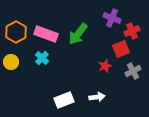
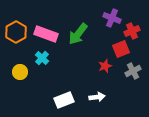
yellow circle: moved 9 px right, 10 px down
